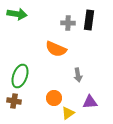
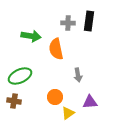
green arrow: moved 14 px right, 22 px down
black rectangle: moved 1 px down
orange semicircle: rotated 55 degrees clockwise
green ellipse: rotated 45 degrees clockwise
orange circle: moved 1 px right, 1 px up
